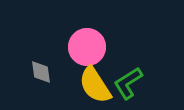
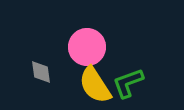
green L-shape: rotated 12 degrees clockwise
